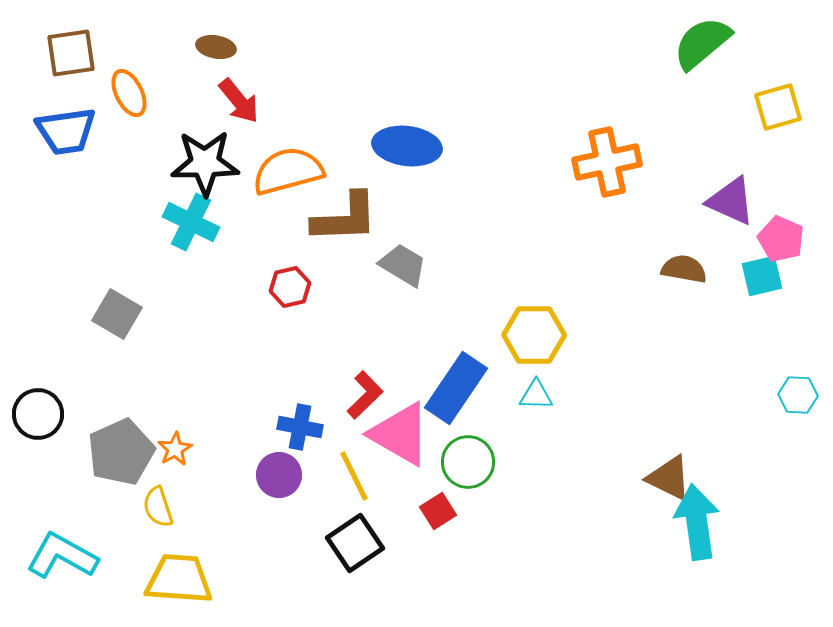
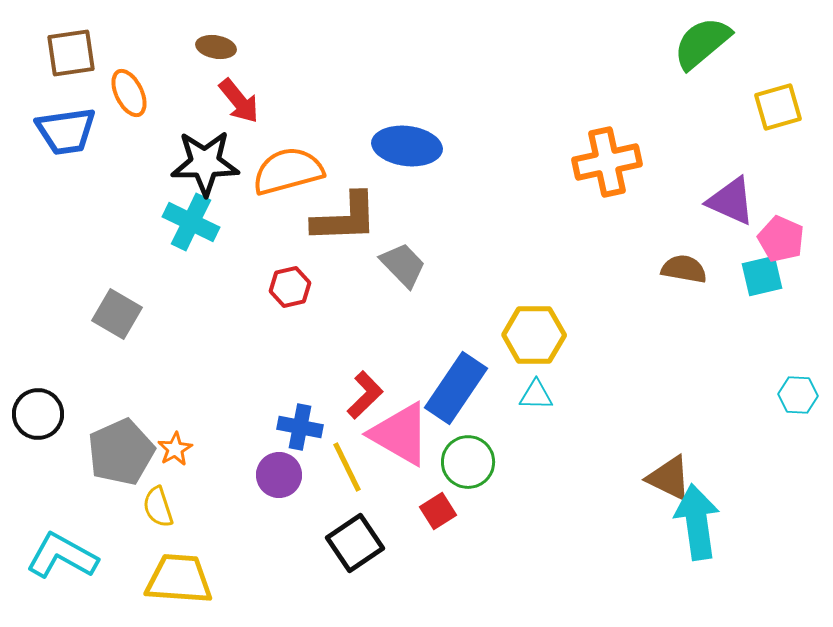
gray trapezoid: rotated 15 degrees clockwise
yellow line: moved 7 px left, 9 px up
